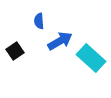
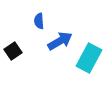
black square: moved 2 px left
cyan rectangle: moved 2 px left; rotated 76 degrees clockwise
